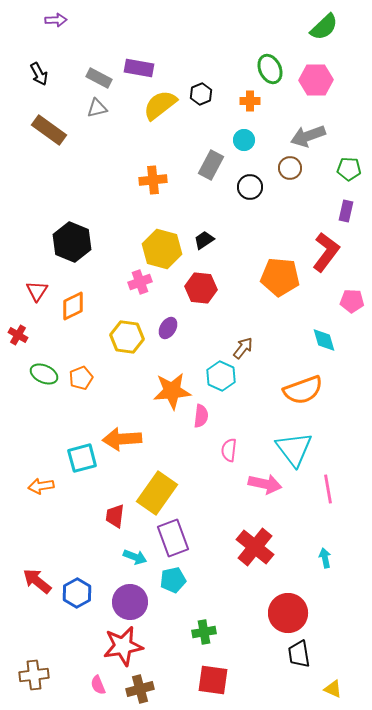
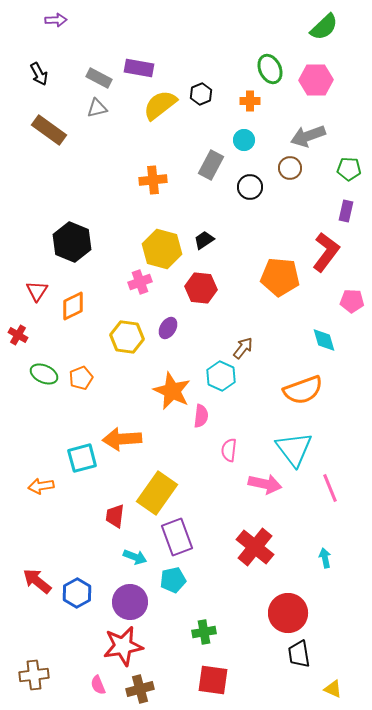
orange star at (172, 391): rotated 30 degrees clockwise
pink line at (328, 489): moved 2 px right, 1 px up; rotated 12 degrees counterclockwise
purple rectangle at (173, 538): moved 4 px right, 1 px up
